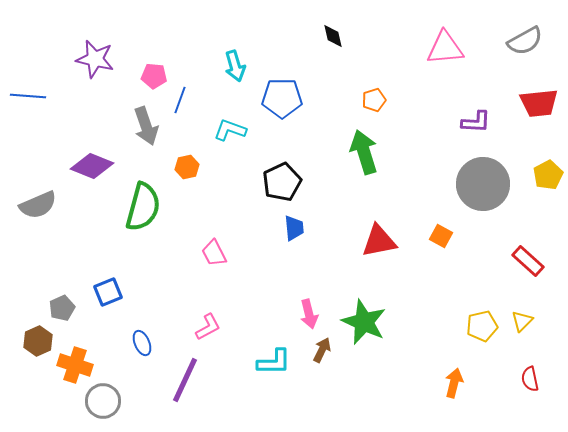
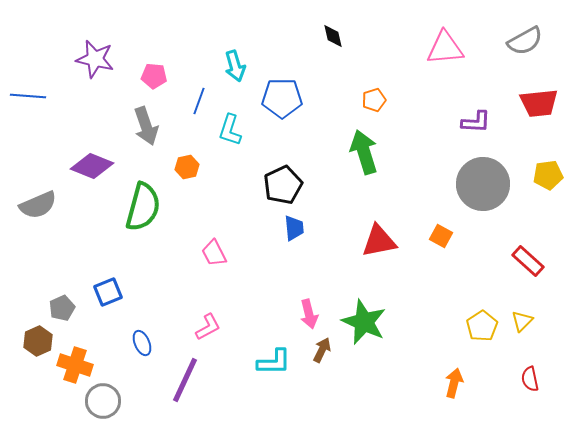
blue line at (180, 100): moved 19 px right, 1 px down
cyan L-shape at (230, 130): rotated 92 degrees counterclockwise
yellow pentagon at (548, 175): rotated 20 degrees clockwise
black pentagon at (282, 182): moved 1 px right, 3 px down
yellow pentagon at (482, 326): rotated 20 degrees counterclockwise
